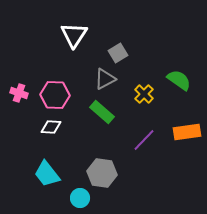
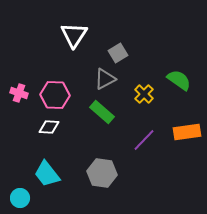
white diamond: moved 2 px left
cyan circle: moved 60 px left
